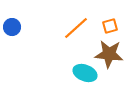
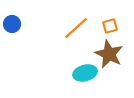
blue circle: moved 3 px up
brown star: rotated 20 degrees clockwise
cyan ellipse: rotated 35 degrees counterclockwise
